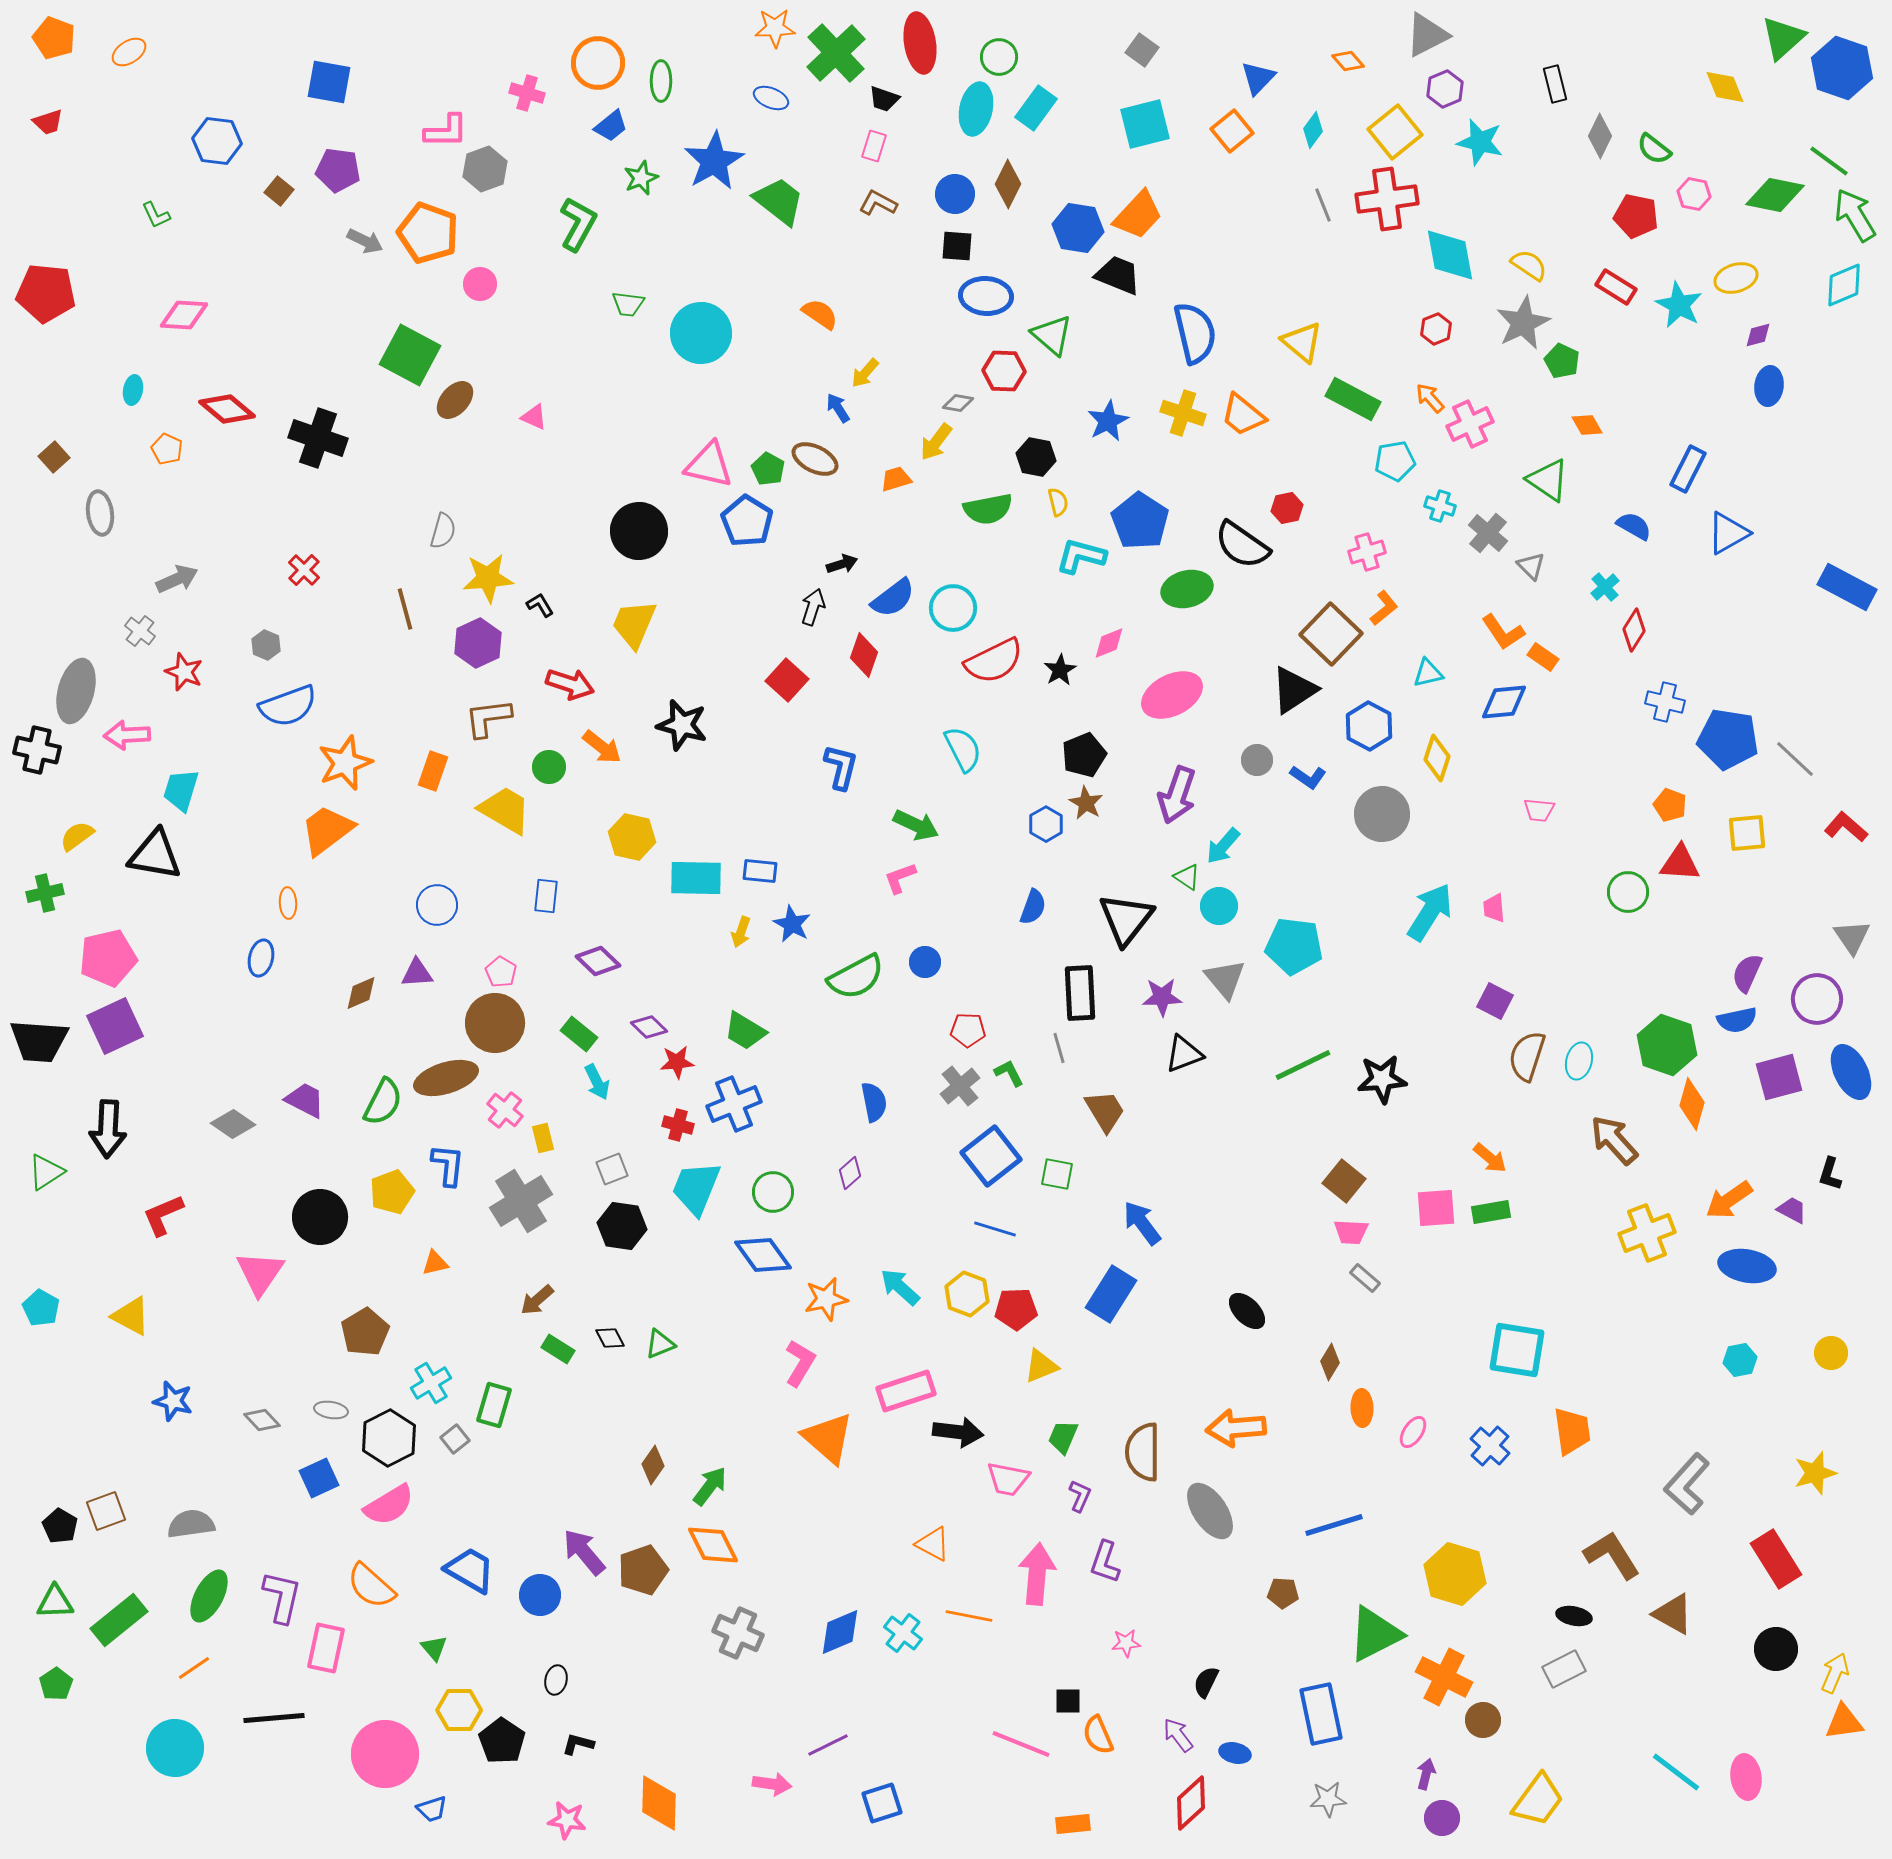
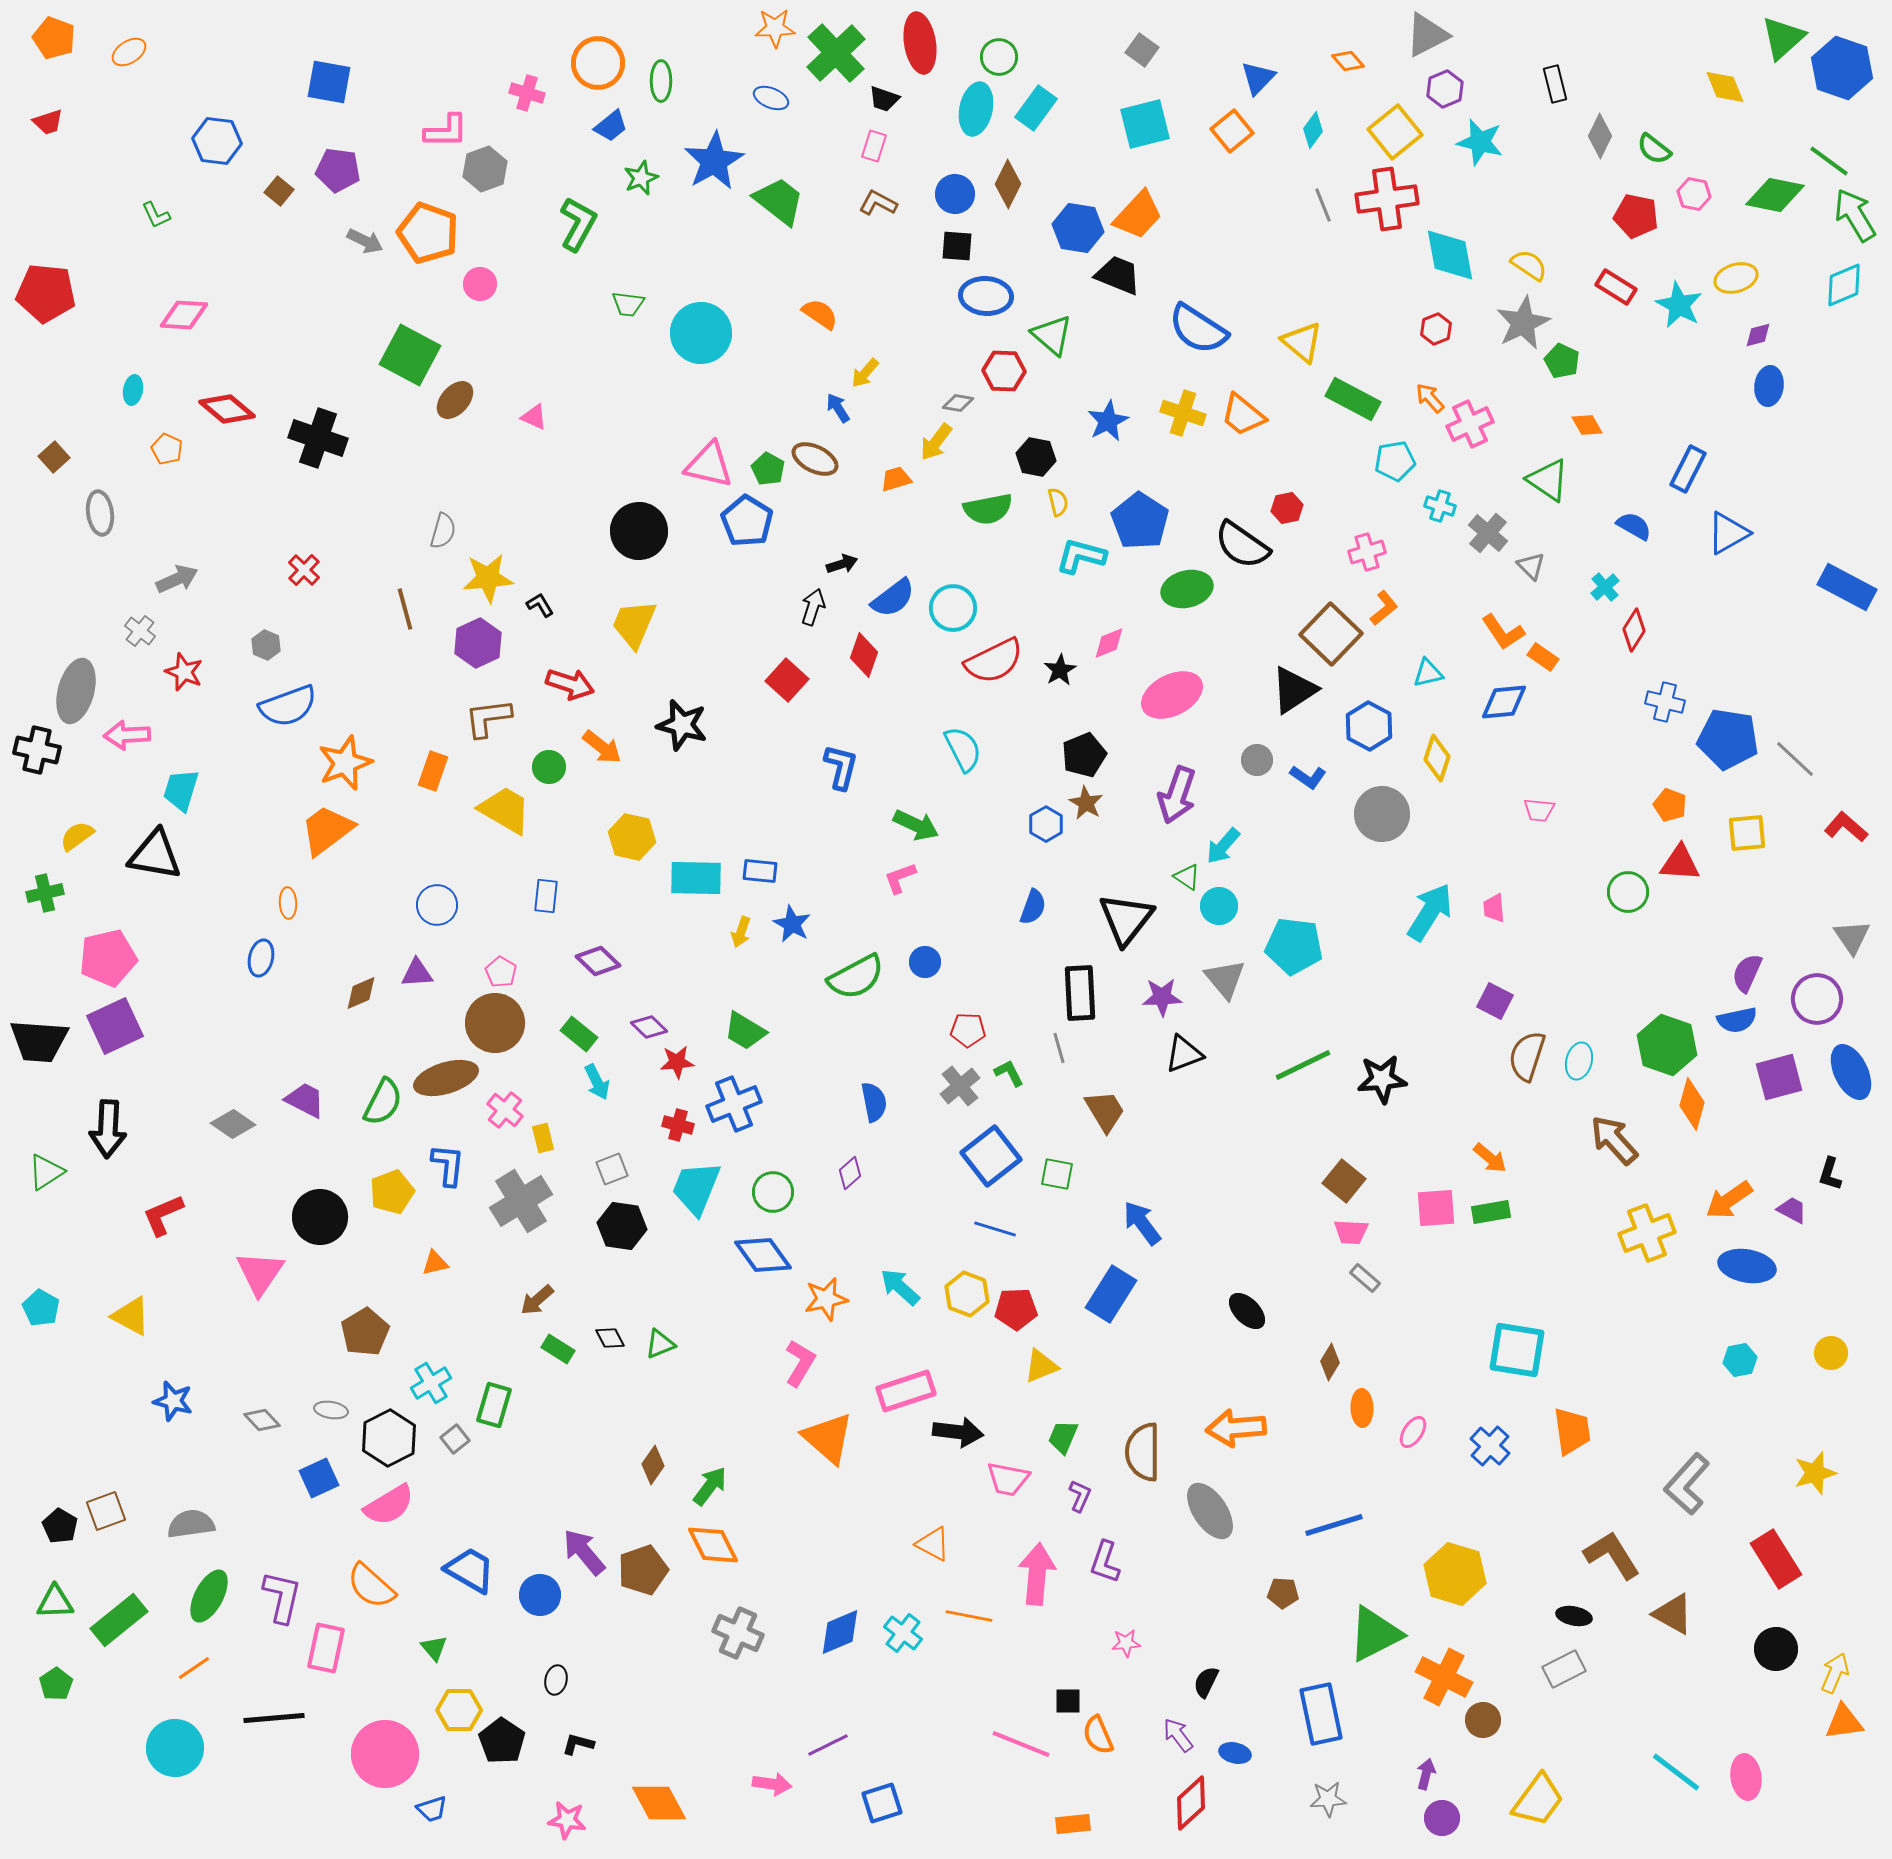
blue semicircle at (1195, 333): moved 3 px right, 4 px up; rotated 136 degrees clockwise
orange diamond at (659, 1803): rotated 30 degrees counterclockwise
